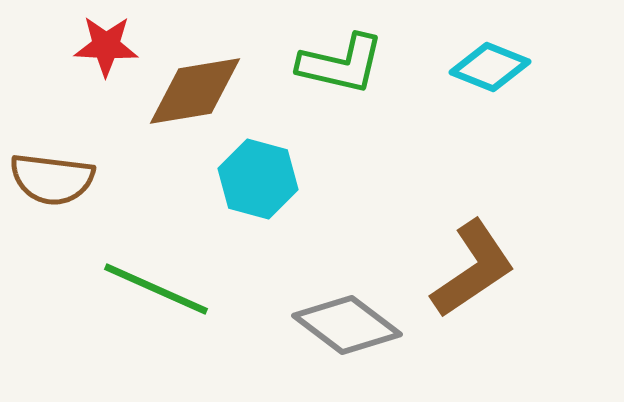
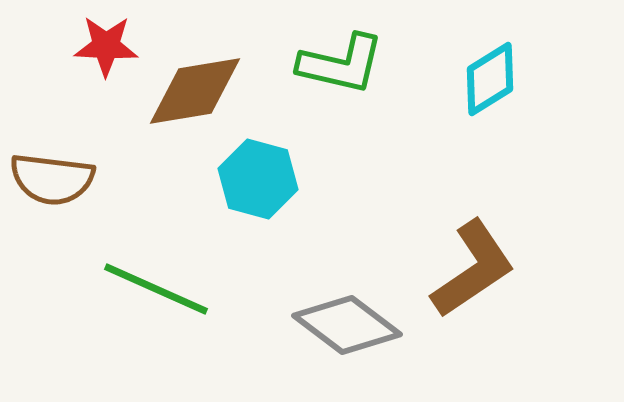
cyan diamond: moved 12 px down; rotated 54 degrees counterclockwise
